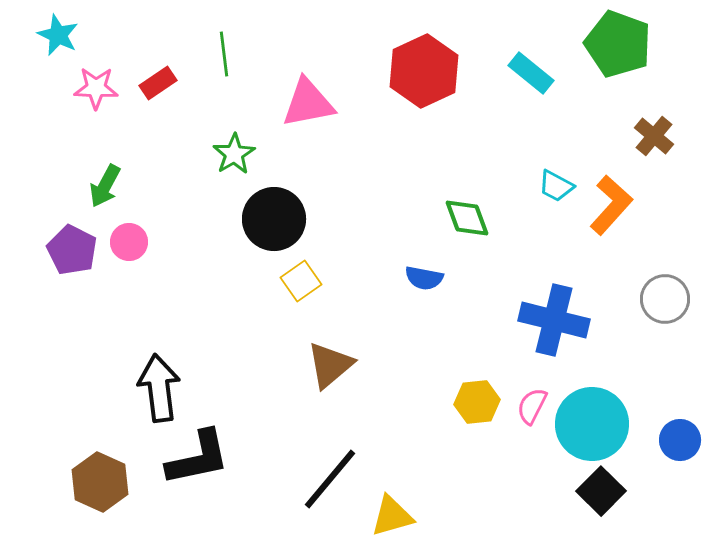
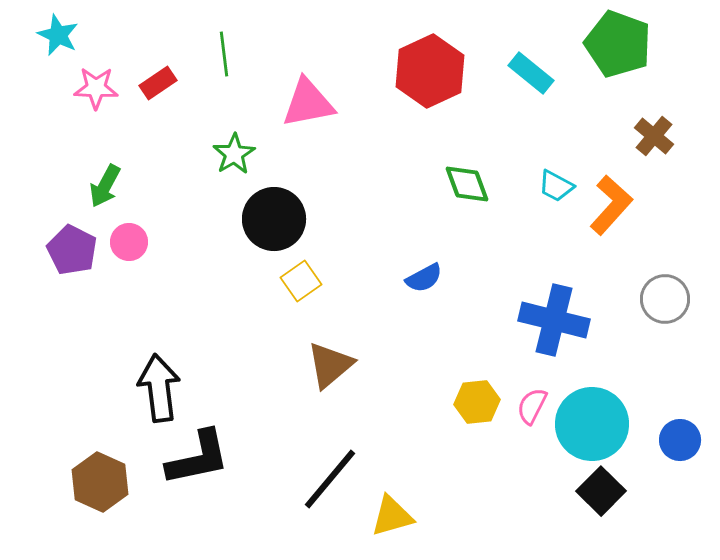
red hexagon: moved 6 px right
green diamond: moved 34 px up
blue semicircle: rotated 39 degrees counterclockwise
